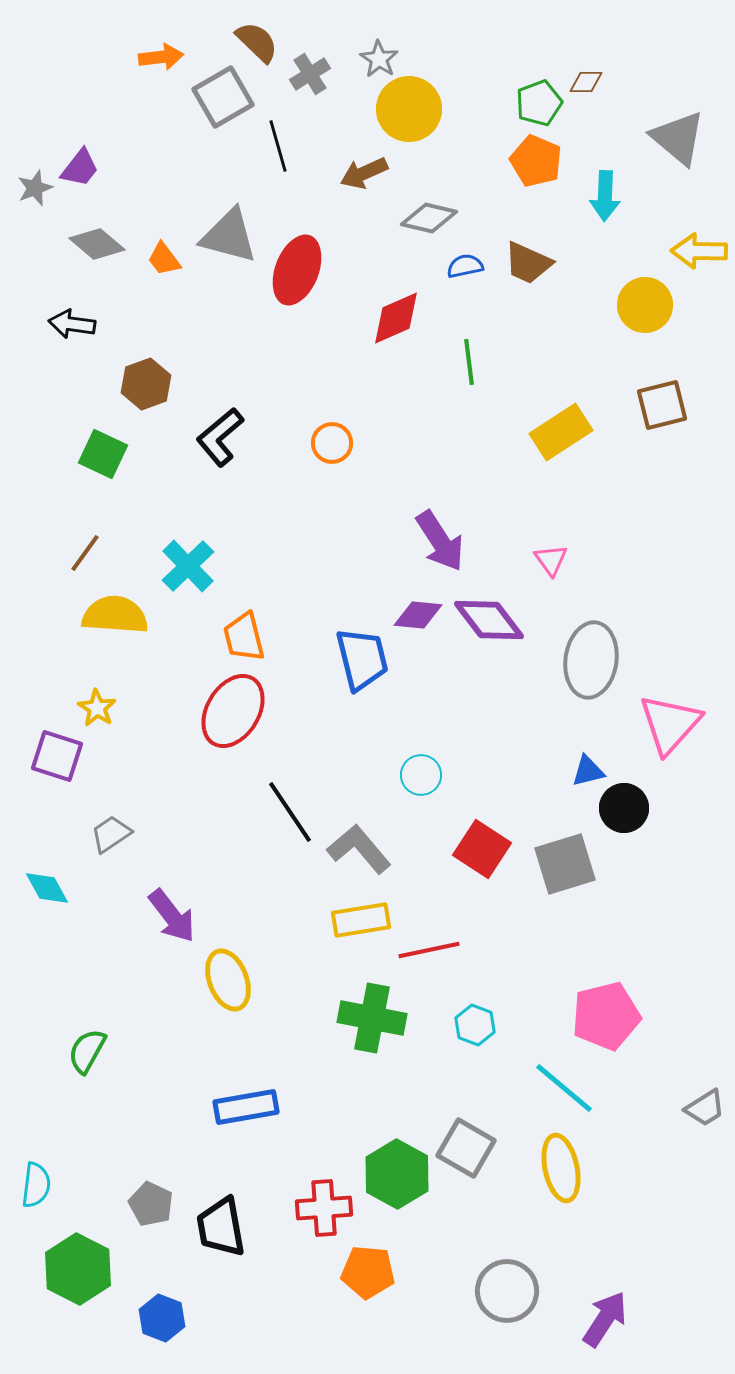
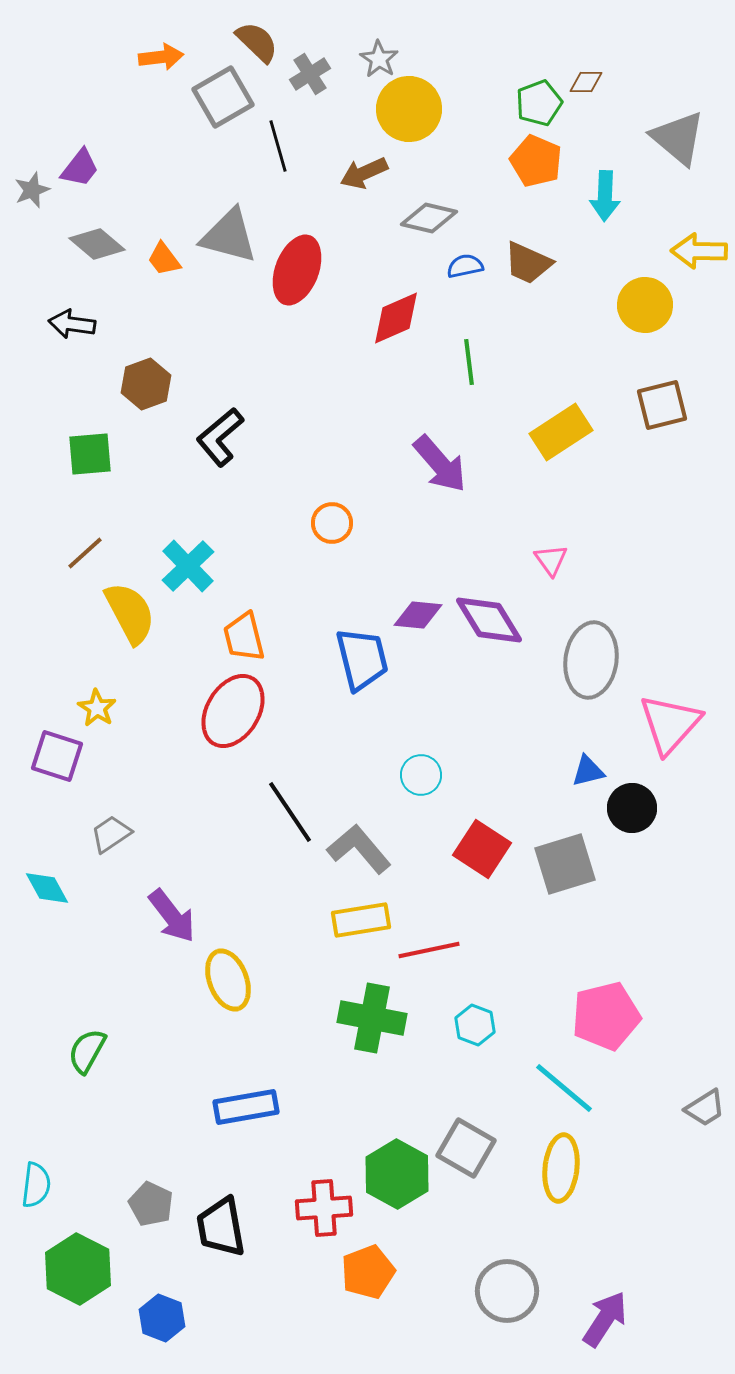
gray star at (35, 188): moved 3 px left, 2 px down
orange circle at (332, 443): moved 80 px down
green square at (103, 454): moved 13 px left; rotated 30 degrees counterclockwise
purple arrow at (440, 541): moved 77 px up; rotated 8 degrees counterclockwise
brown line at (85, 553): rotated 12 degrees clockwise
yellow semicircle at (115, 615): moved 15 px right, 2 px up; rotated 58 degrees clockwise
purple diamond at (489, 620): rotated 6 degrees clockwise
black circle at (624, 808): moved 8 px right
yellow ellipse at (561, 1168): rotated 18 degrees clockwise
orange pentagon at (368, 1272): rotated 26 degrees counterclockwise
